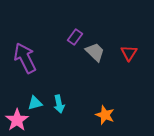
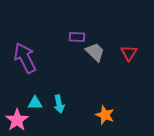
purple rectangle: moved 2 px right; rotated 56 degrees clockwise
cyan triangle: rotated 14 degrees clockwise
